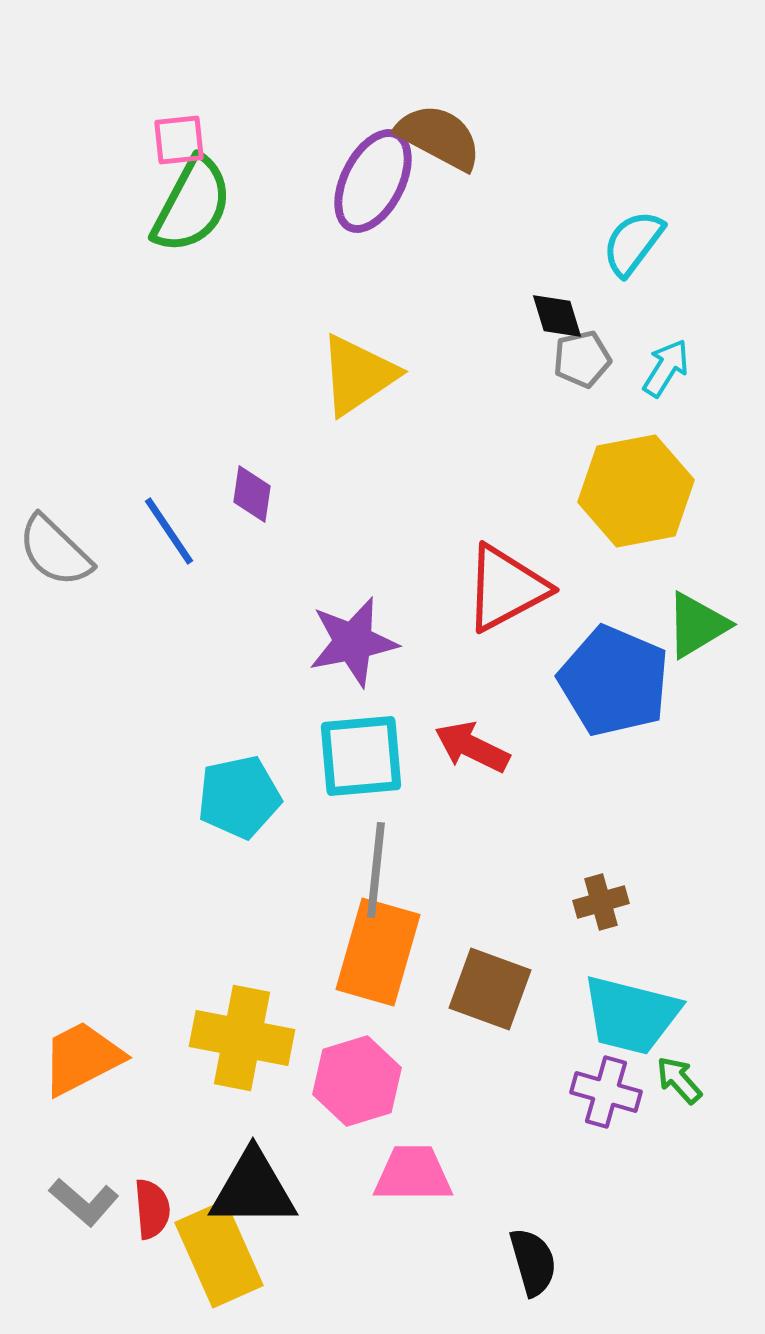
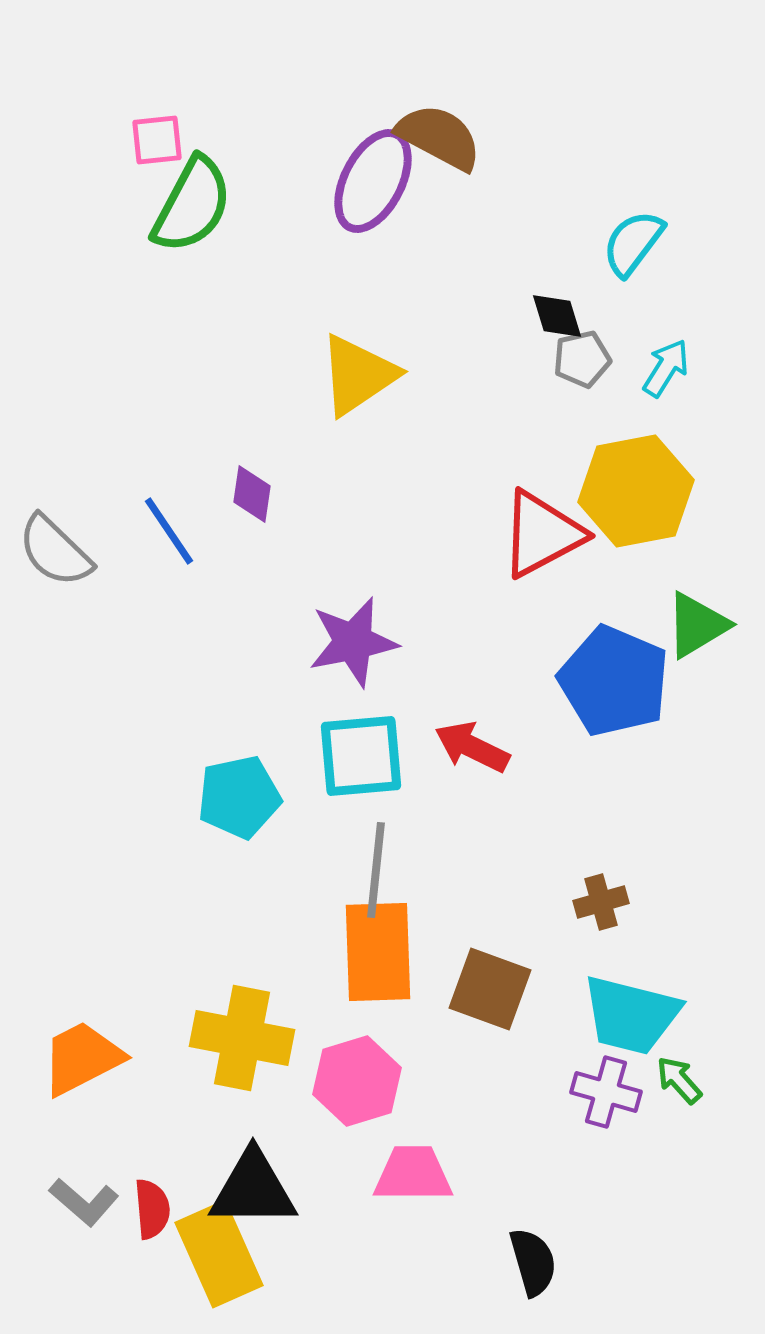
pink square: moved 22 px left
red triangle: moved 36 px right, 54 px up
orange rectangle: rotated 18 degrees counterclockwise
